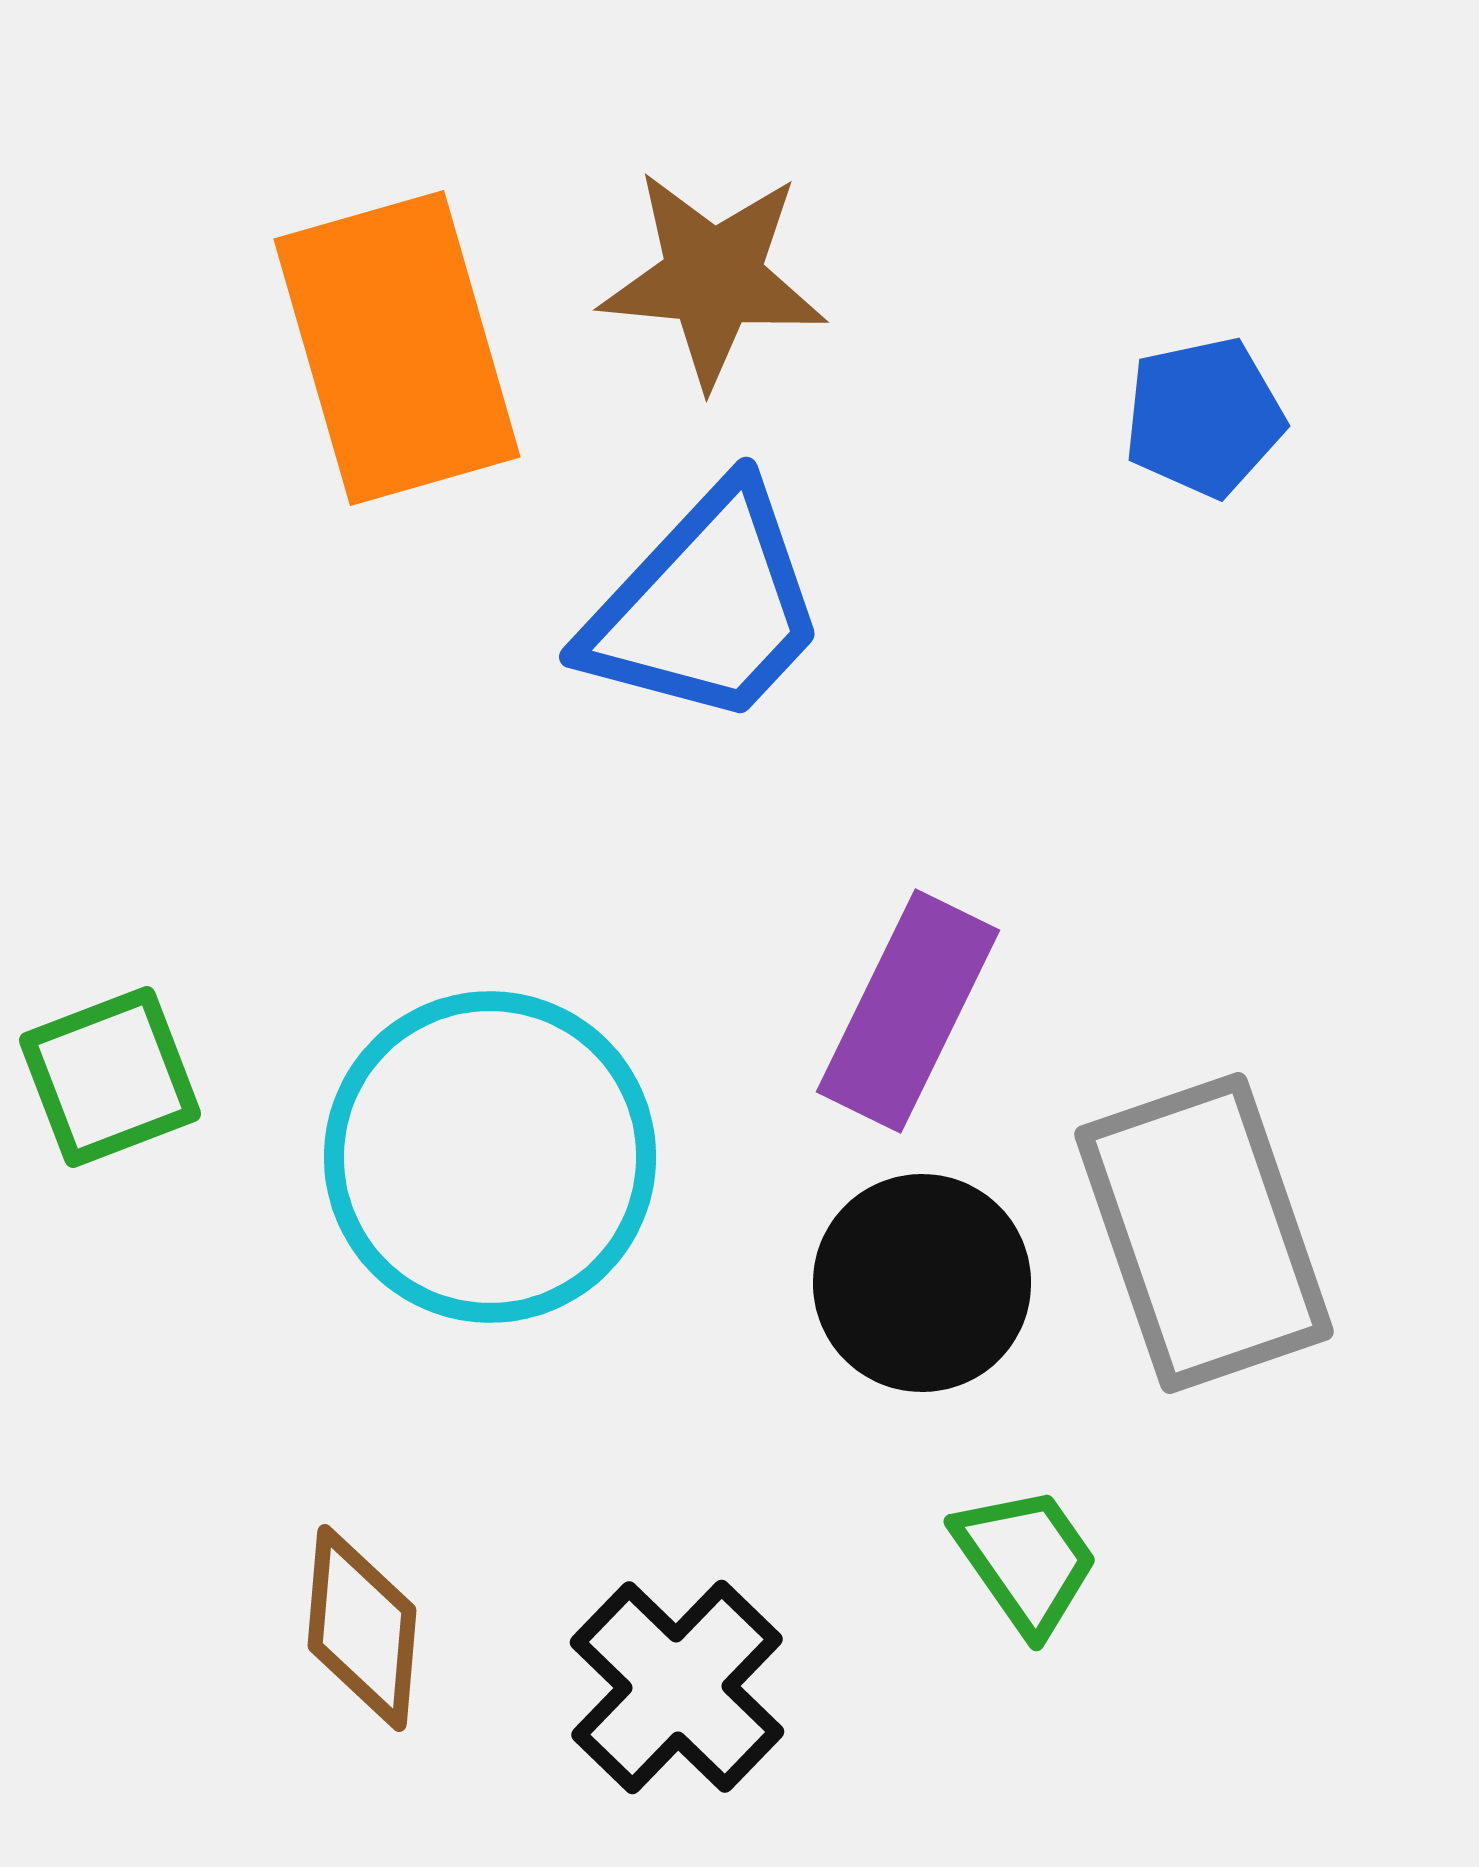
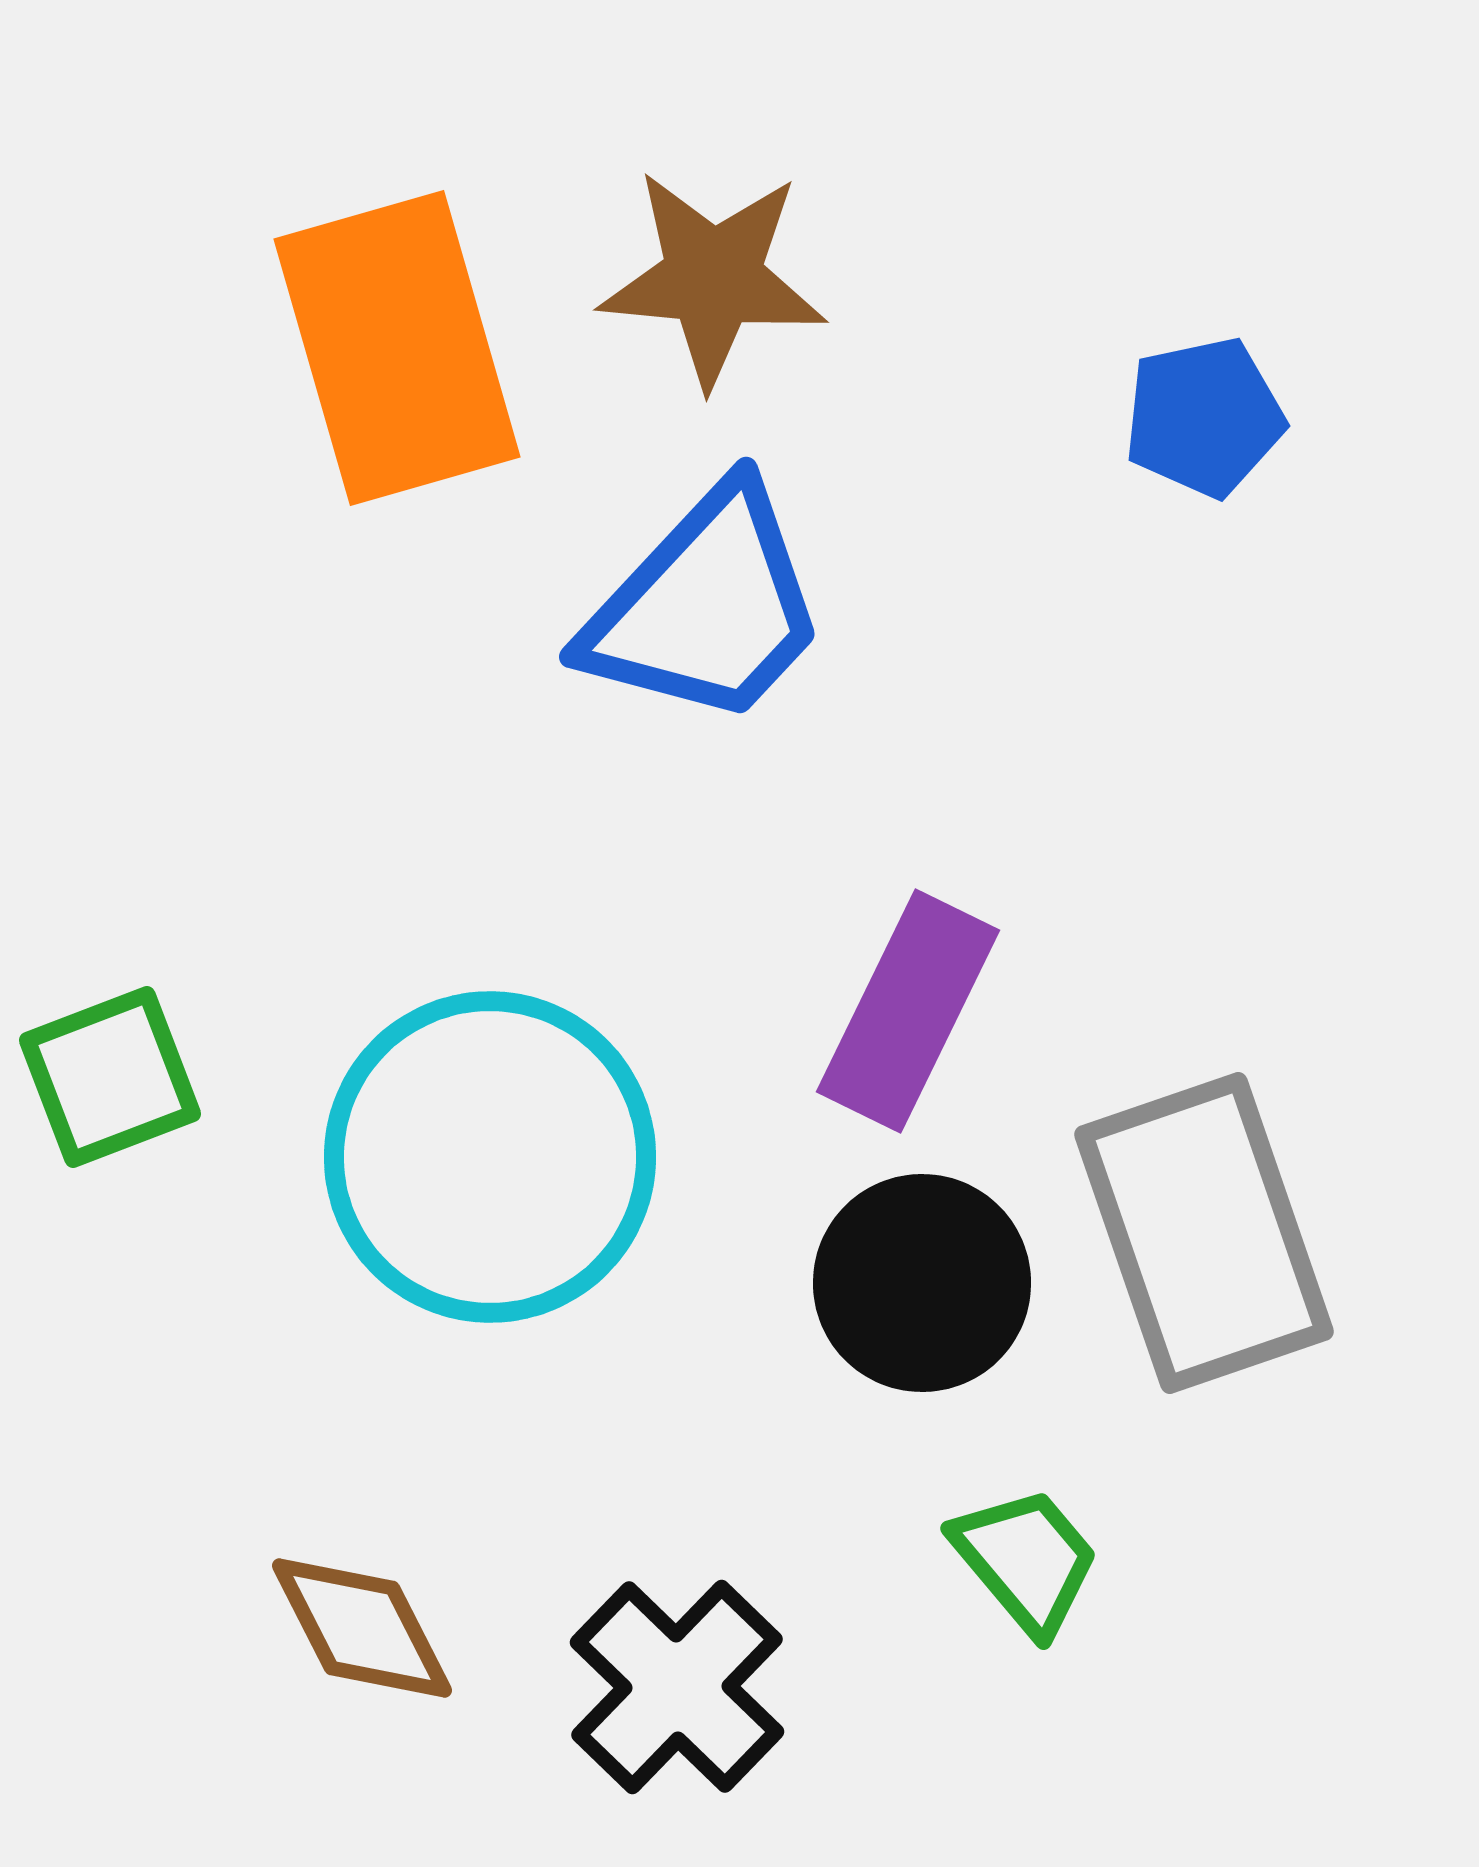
green trapezoid: rotated 5 degrees counterclockwise
brown diamond: rotated 32 degrees counterclockwise
